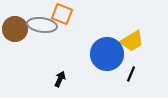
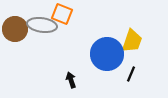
yellow trapezoid: rotated 40 degrees counterclockwise
black arrow: moved 11 px right, 1 px down; rotated 42 degrees counterclockwise
